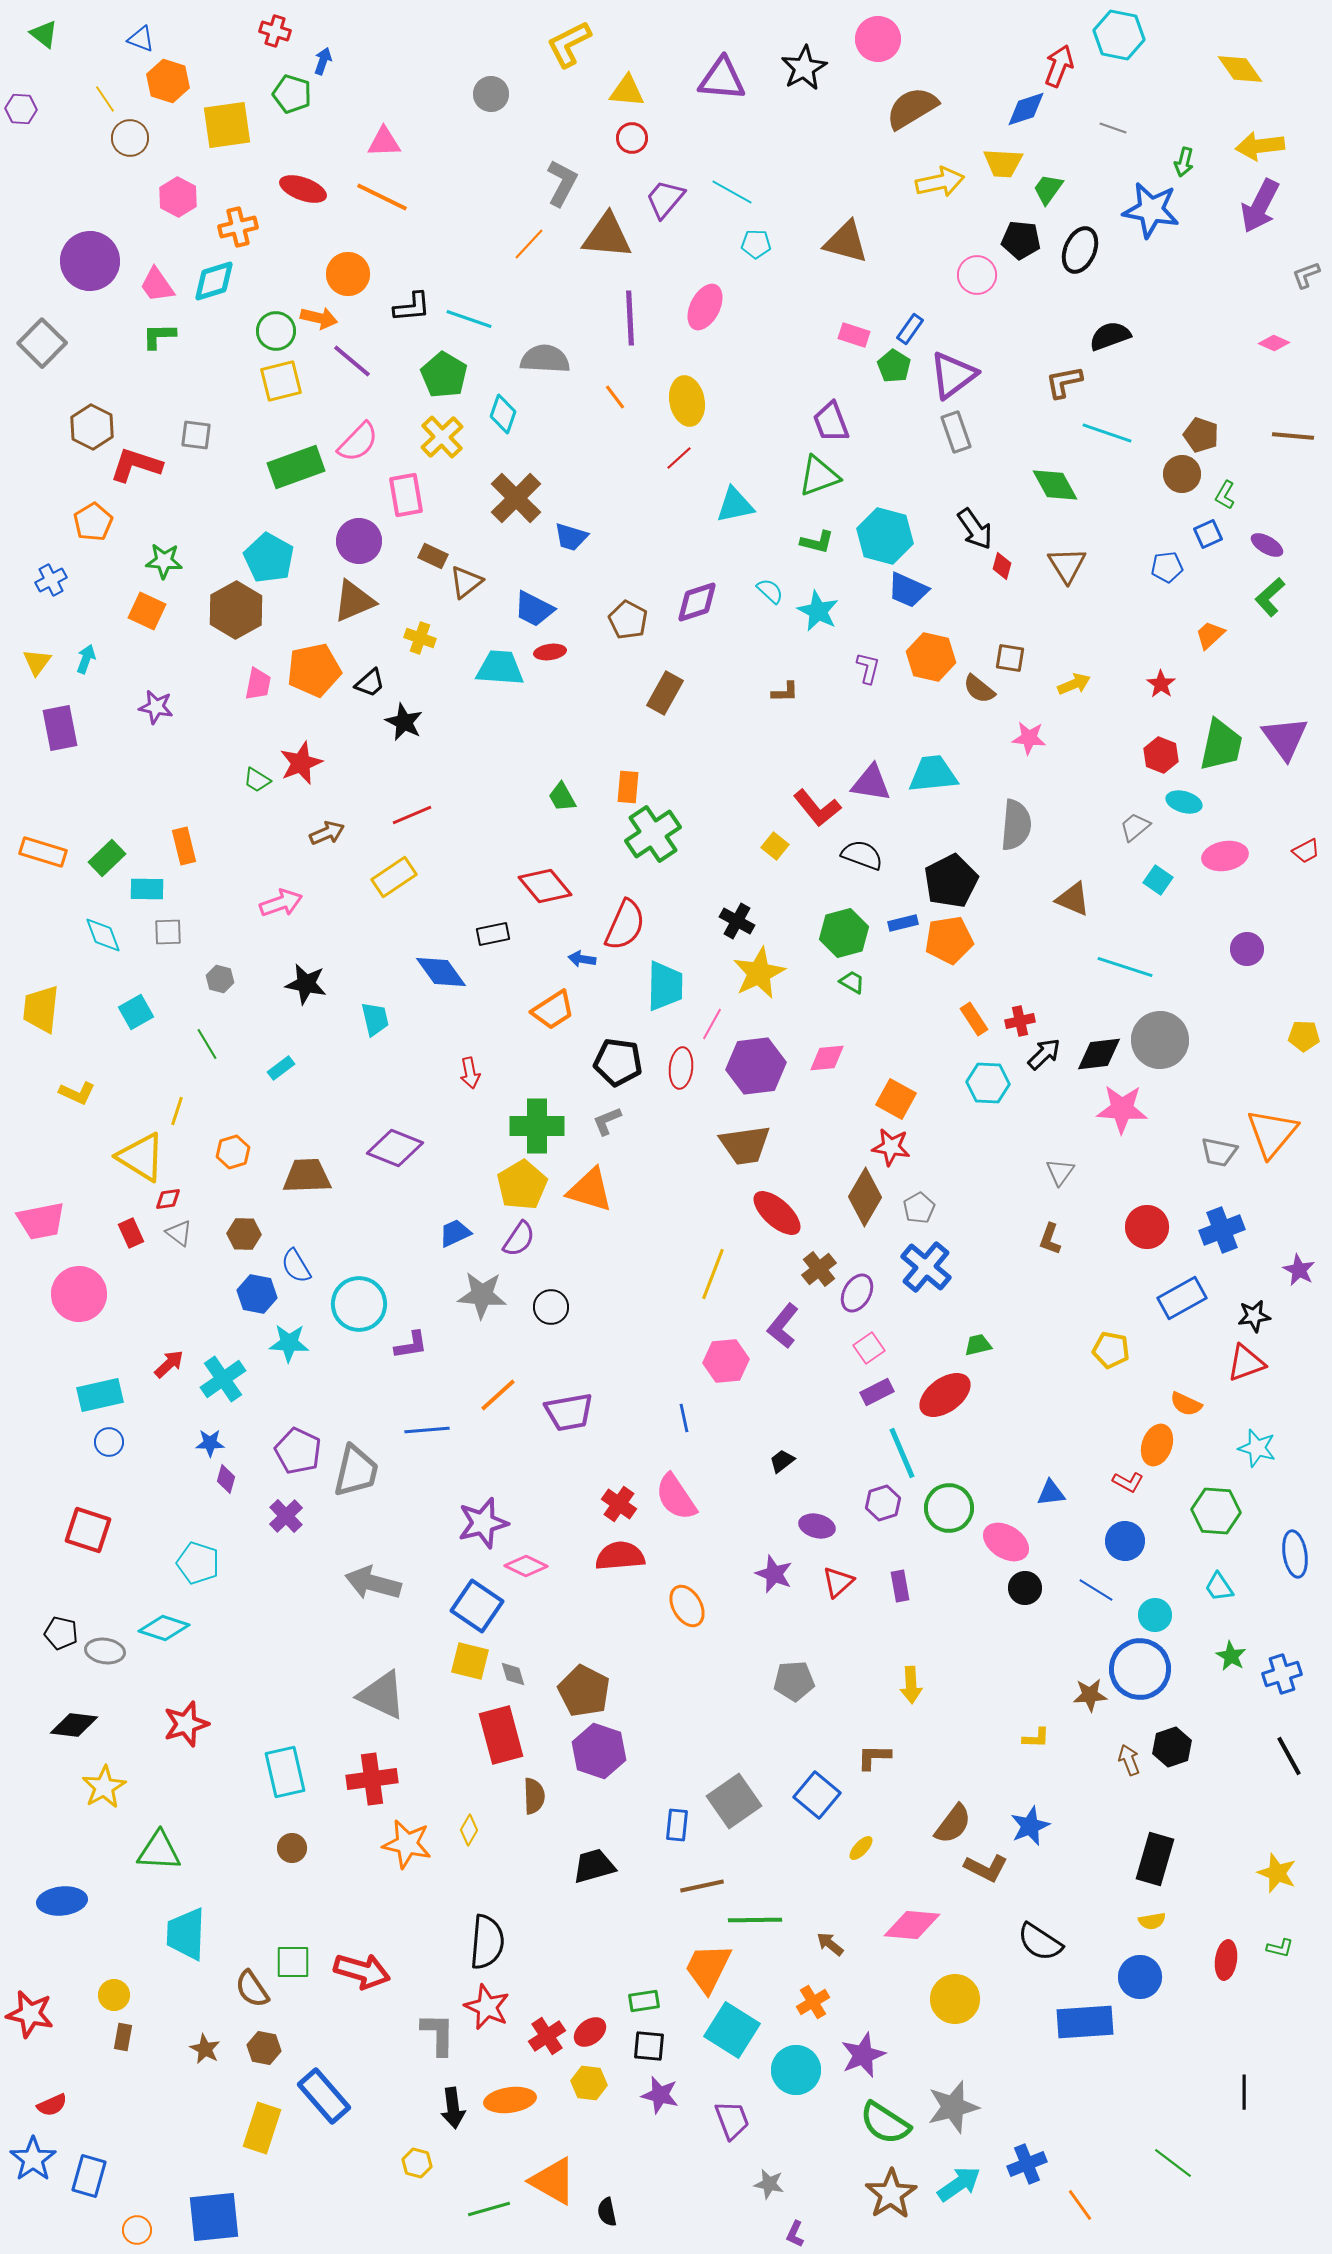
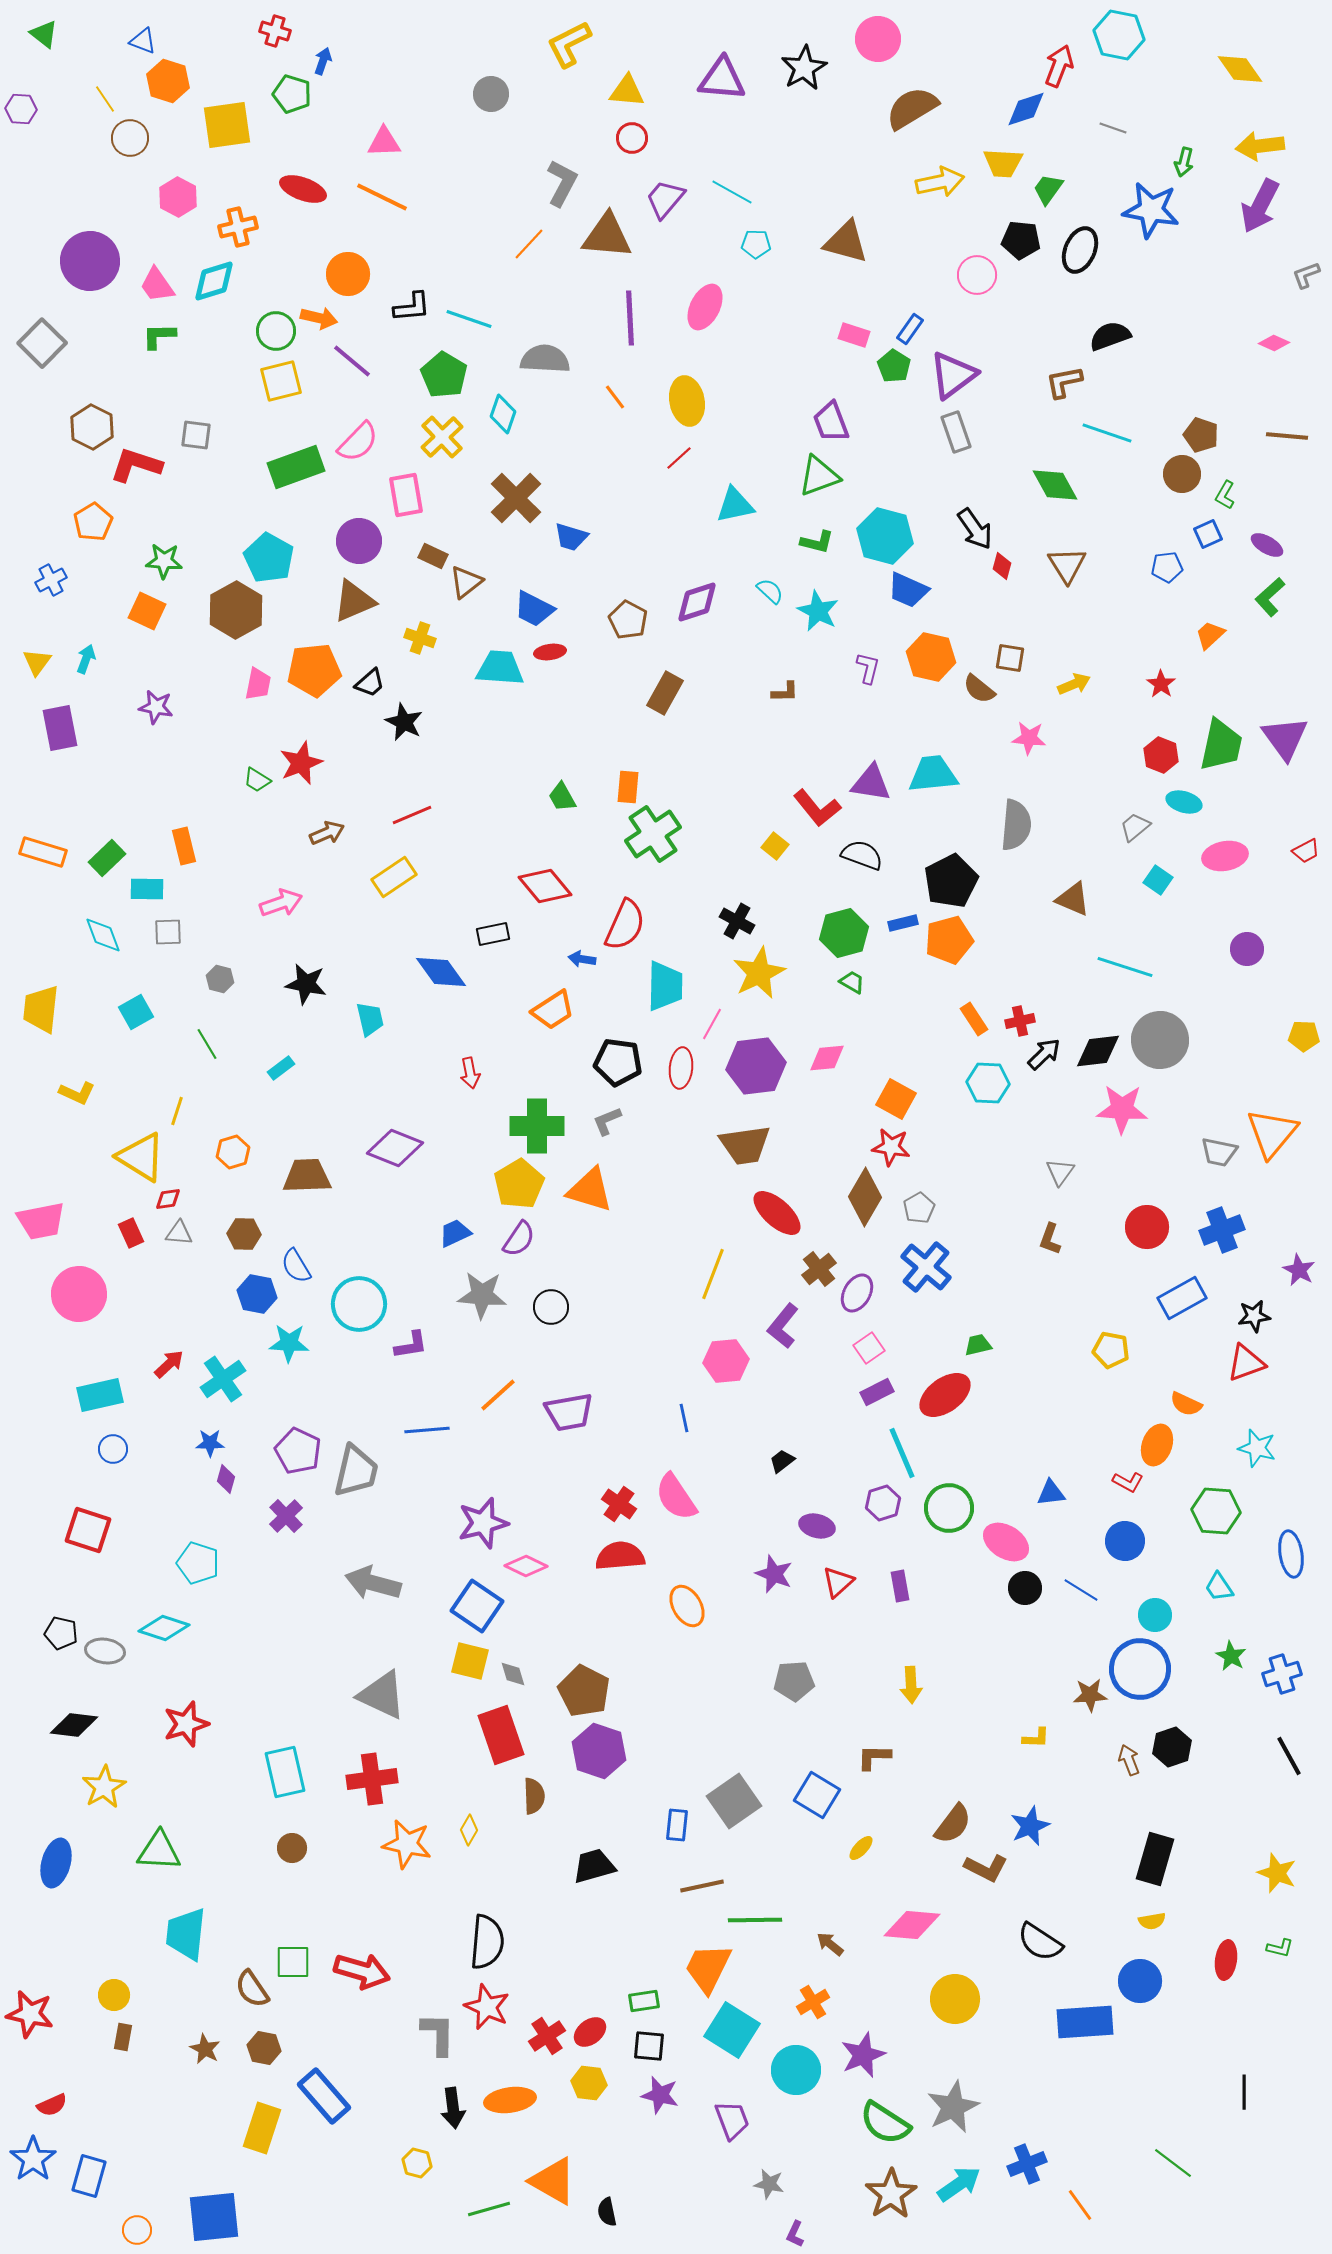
blue triangle at (141, 39): moved 2 px right, 2 px down
brown line at (1293, 436): moved 6 px left
orange pentagon at (314, 670): rotated 6 degrees clockwise
orange pentagon at (949, 940): rotated 6 degrees counterclockwise
cyan trapezoid at (375, 1019): moved 5 px left
black diamond at (1099, 1054): moved 1 px left, 3 px up
yellow pentagon at (522, 1185): moved 3 px left, 1 px up
gray triangle at (179, 1233): rotated 32 degrees counterclockwise
blue circle at (109, 1442): moved 4 px right, 7 px down
blue ellipse at (1295, 1554): moved 4 px left
blue line at (1096, 1590): moved 15 px left
red rectangle at (501, 1735): rotated 4 degrees counterclockwise
blue square at (817, 1795): rotated 9 degrees counterclockwise
blue ellipse at (62, 1901): moved 6 px left, 38 px up; rotated 69 degrees counterclockwise
cyan trapezoid at (186, 1934): rotated 4 degrees clockwise
blue circle at (1140, 1977): moved 4 px down
gray star at (953, 2107): rotated 10 degrees counterclockwise
